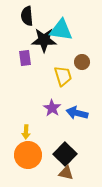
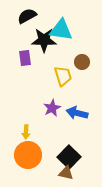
black semicircle: rotated 66 degrees clockwise
purple star: rotated 12 degrees clockwise
black square: moved 4 px right, 3 px down
